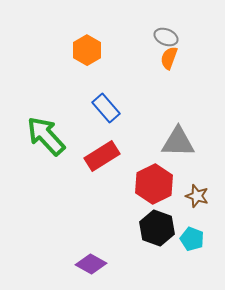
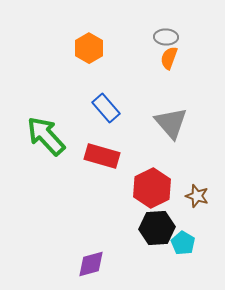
gray ellipse: rotated 20 degrees counterclockwise
orange hexagon: moved 2 px right, 2 px up
gray triangle: moved 7 px left, 19 px up; rotated 48 degrees clockwise
red rectangle: rotated 48 degrees clockwise
red hexagon: moved 2 px left, 4 px down
black hexagon: rotated 24 degrees counterclockwise
cyan pentagon: moved 9 px left, 4 px down; rotated 10 degrees clockwise
purple diamond: rotated 44 degrees counterclockwise
